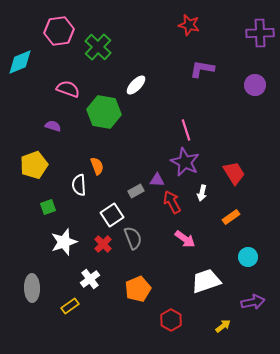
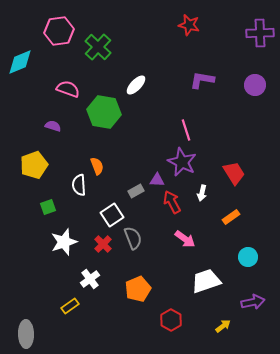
purple L-shape: moved 11 px down
purple star: moved 3 px left
gray ellipse: moved 6 px left, 46 px down
